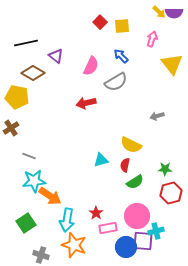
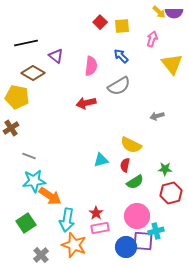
pink semicircle: rotated 18 degrees counterclockwise
gray semicircle: moved 3 px right, 4 px down
pink rectangle: moved 8 px left
gray cross: rotated 28 degrees clockwise
